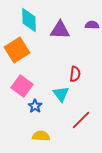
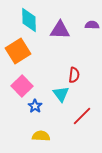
orange square: moved 1 px right, 1 px down
red semicircle: moved 1 px left, 1 px down
pink square: rotated 10 degrees clockwise
red line: moved 1 px right, 4 px up
